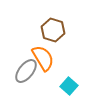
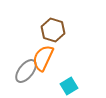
orange semicircle: rotated 124 degrees counterclockwise
cyan square: rotated 18 degrees clockwise
